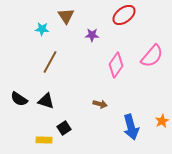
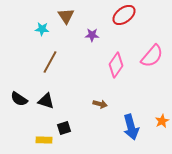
black square: rotated 16 degrees clockwise
